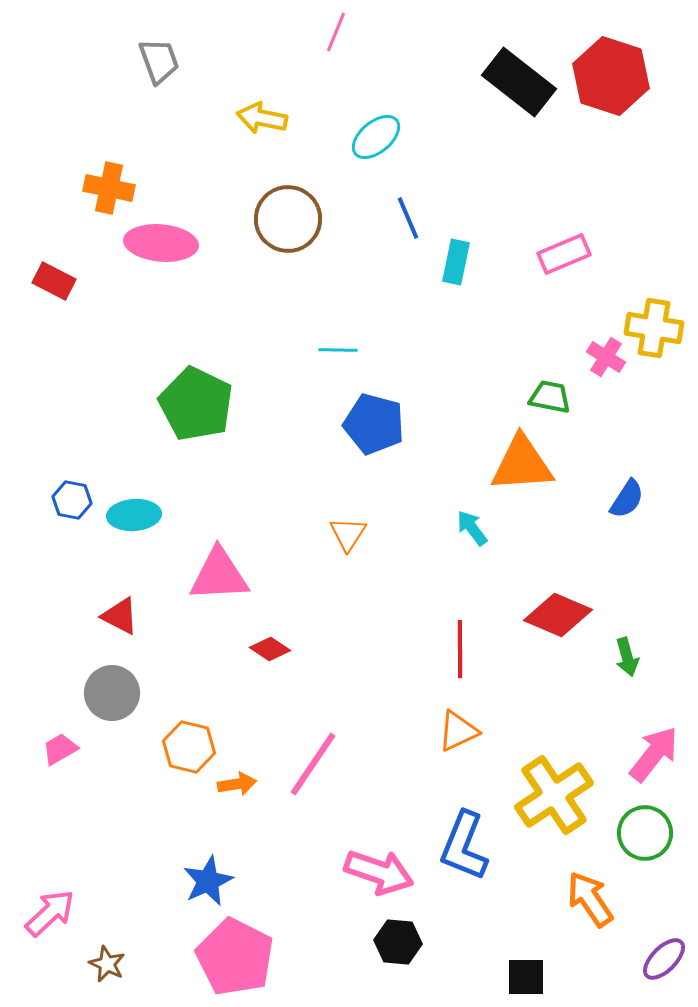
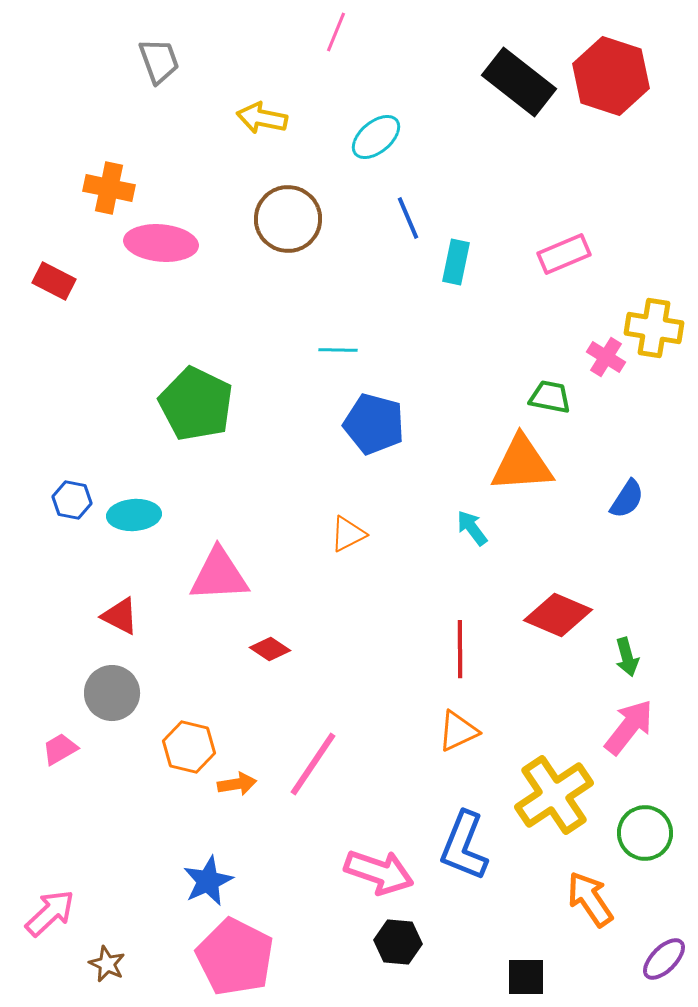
orange triangle at (348, 534): rotated 30 degrees clockwise
pink arrow at (654, 754): moved 25 px left, 27 px up
